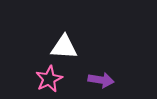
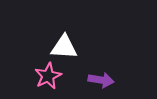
pink star: moved 1 px left, 3 px up
